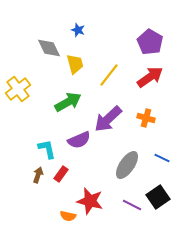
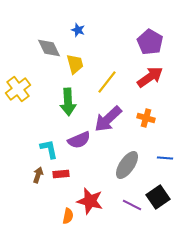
yellow line: moved 2 px left, 7 px down
green arrow: rotated 116 degrees clockwise
cyan L-shape: moved 2 px right
blue line: moved 3 px right; rotated 21 degrees counterclockwise
red rectangle: rotated 49 degrees clockwise
orange semicircle: rotated 91 degrees counterclockwise
